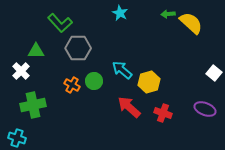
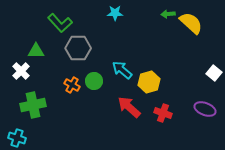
cyan star: moved 5 px left; rotated 28 degrees counterclockwise
